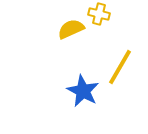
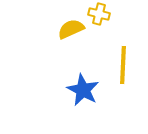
yellow line: moved 3 px right, 2 px up; rotated 27 degrees counterclockwise
blue star: moved 1 px up
